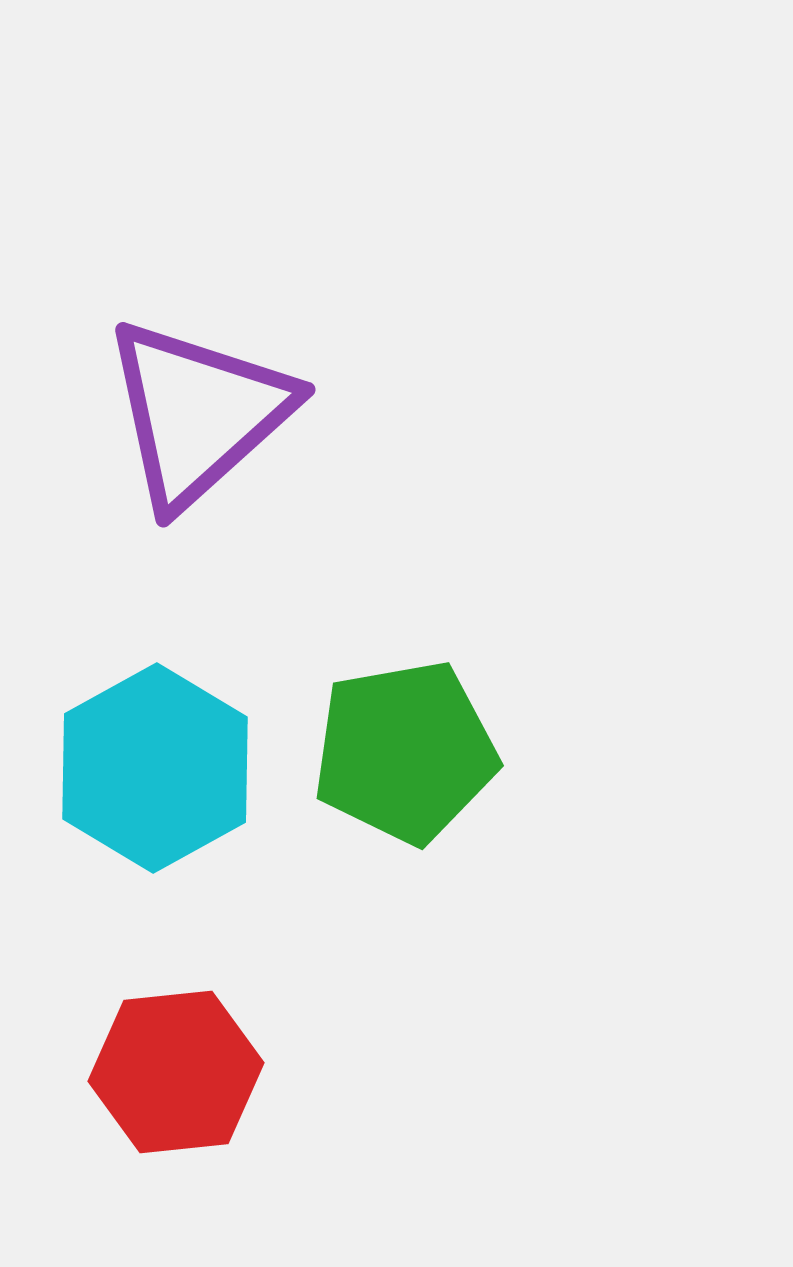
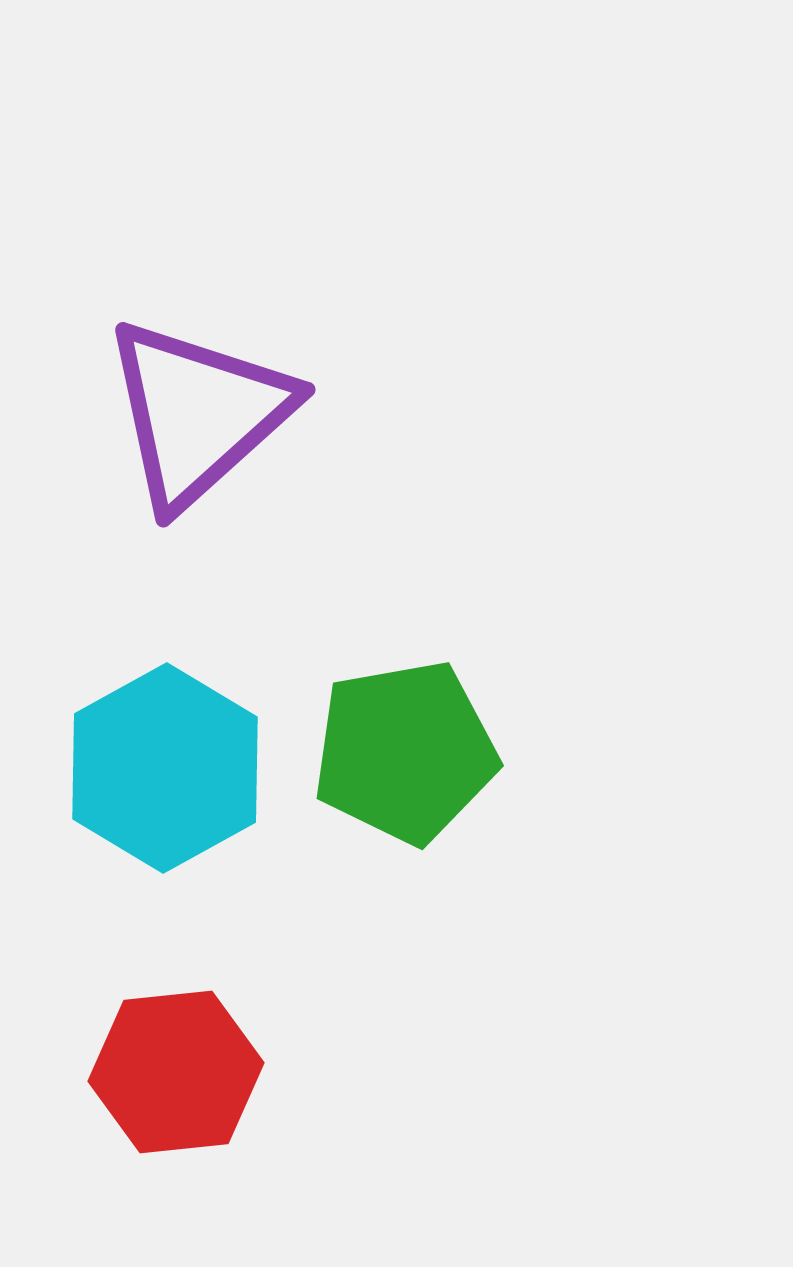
cyan hexagon: moved 10 px right
